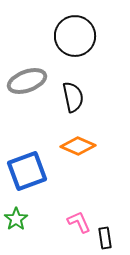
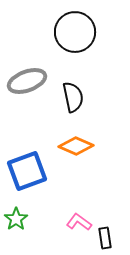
black circle: moved 4 px up
orange diamond: moved 2 px left
pink L-shape: rotated 30 degrees counterclockwise
